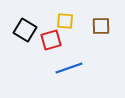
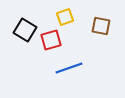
yellow square: moved 4 px up; rotated 24 degrees counterclockwise
brown square: rotated 12 degrees clockwise
